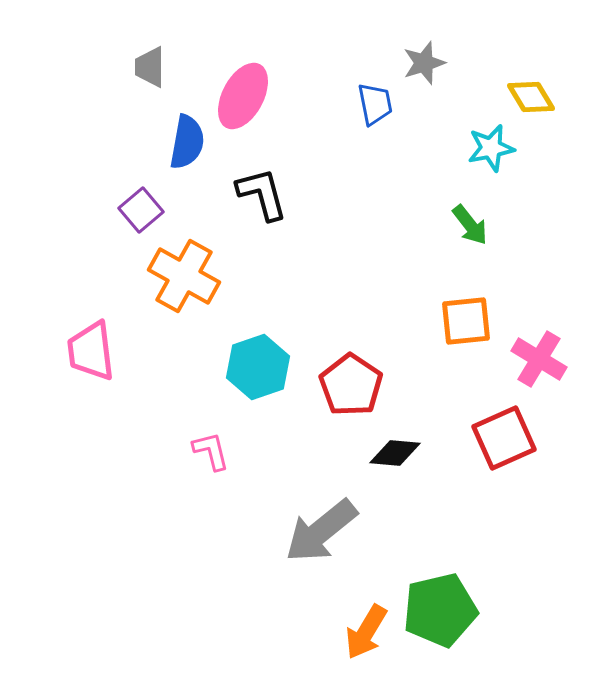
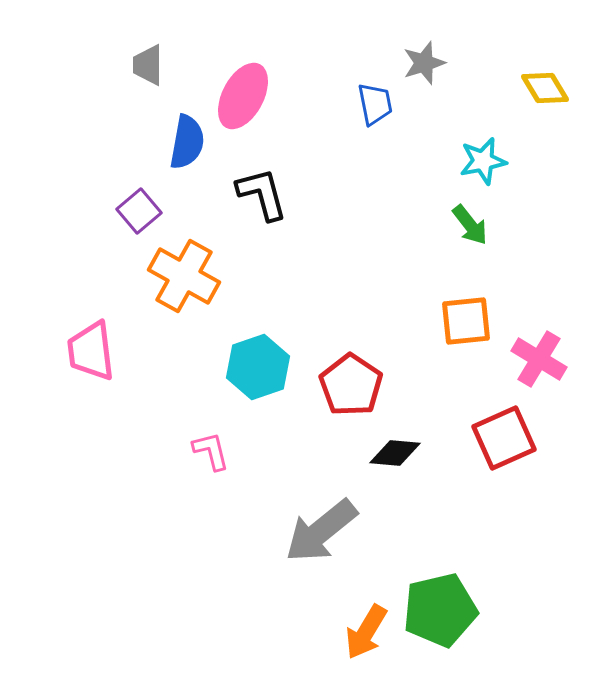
gray trapezoid: moved 2 px left, 2 px up
yellow diamond: moved 14 px right, 9 px up
cyan star: moved 8 px left, 13 px down
purple square: moved 2 px left, 1 px down
